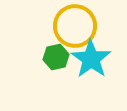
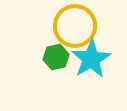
cyan star: rotated 6 degrees clockwise
